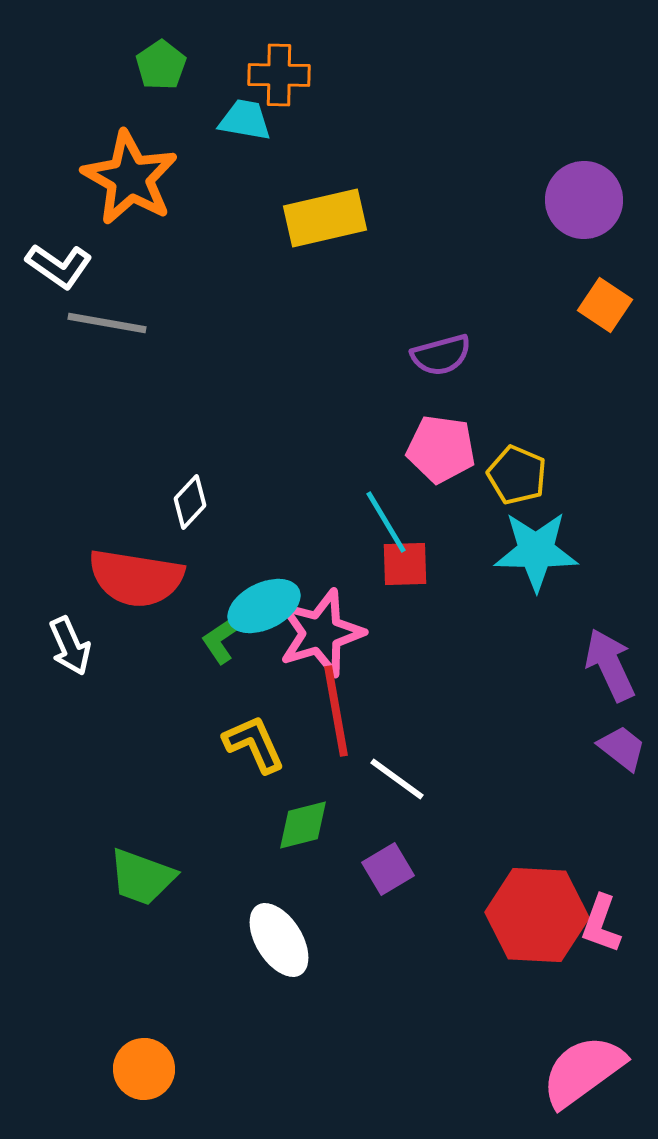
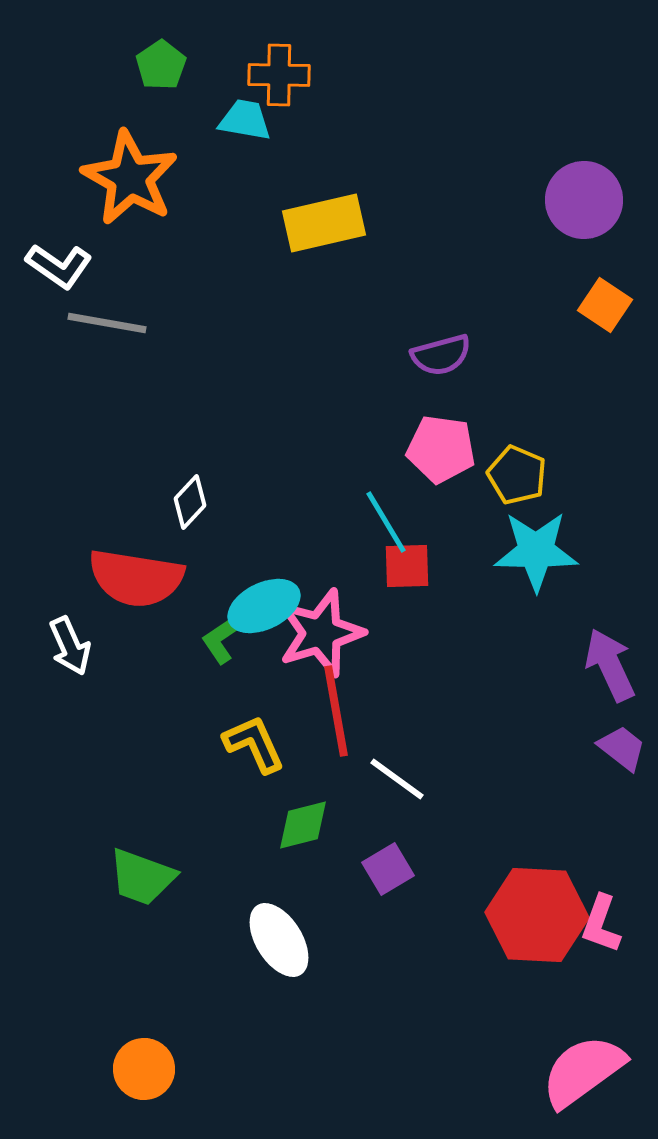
yellow rectangle: moved 1 px left, 5 px down
red square: moved 2 px right, 2 px down
